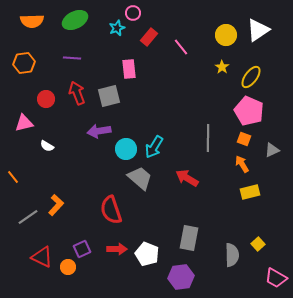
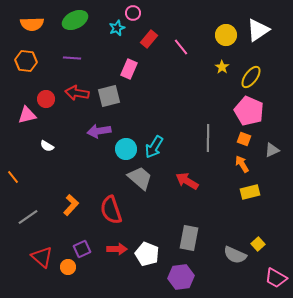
orange semicircle at (32, 21): moved 3 px down
red rectangle at (149, 37): moved 2 px down
orange hexagon at (24, 63): moved 2 px right, 2 px up; rotated 15 degrees clockwise
pink rectangle at (129, 69): rotated 30 degrees clockwise
red arrow at (77, 93): rotated 60 degrees counterclockwise
pink triangle at (24, 123): moved 3 px right, 8 px up
red arrow at (187, 178): moved 3 px down
orange L-shape at (56, 205): moved 15 px right
gray semicircle at (232, 255): moved 3 px right; rotated 115 degrees clockwise
red triangle at (42, 257): rotated 15 degrees clockwise
